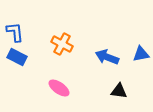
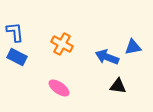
blue triangle: moved 8 px left, 7 px up
black triangle: moved 1 px left, 5 px up
